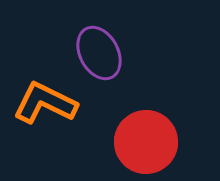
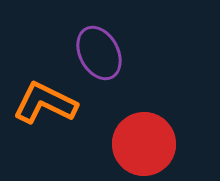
red circle: moved 2 px left, 2 px down
